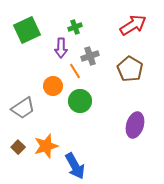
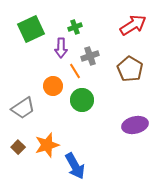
green square: moved 4 px right, 1 px up
green circle: moved 2 px right, 1 px up
purple ellipse: rotated 60 degrees clockwise
orange star: moved 1 px right, 1 px up
